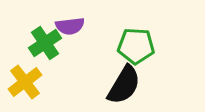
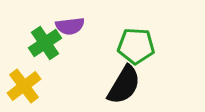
yellow cross: moved 1 px left, 4 px down
